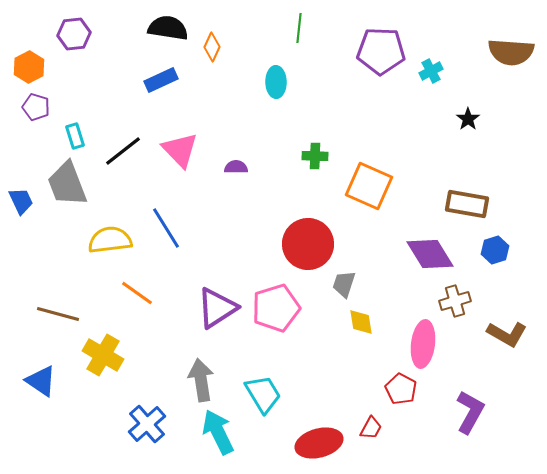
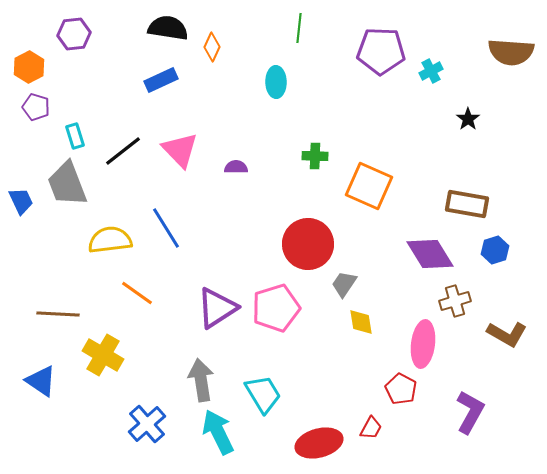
gray trapezoid at (344, 284): rotated 16 degrees clockwise
brown line at (58, 314): rotated 12 degrees counterclockwise
